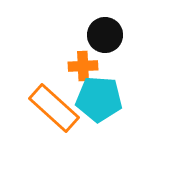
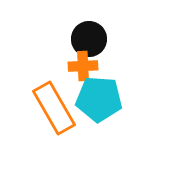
black circle: moved 16 px left, 4 px down
orange rectangle: rotated 18 degrees clockwise
